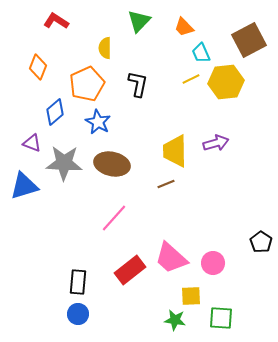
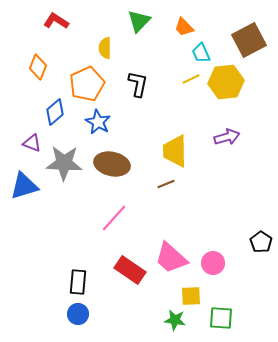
purple arrow: moved 11 px right, 6 px up
red rectangle: rotated 72 degrees clockwise
